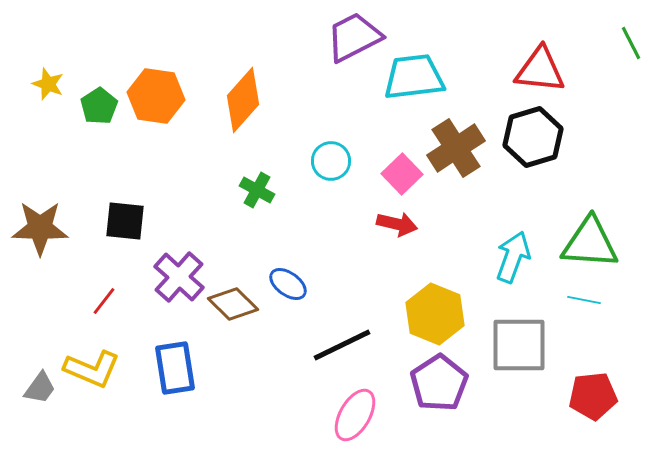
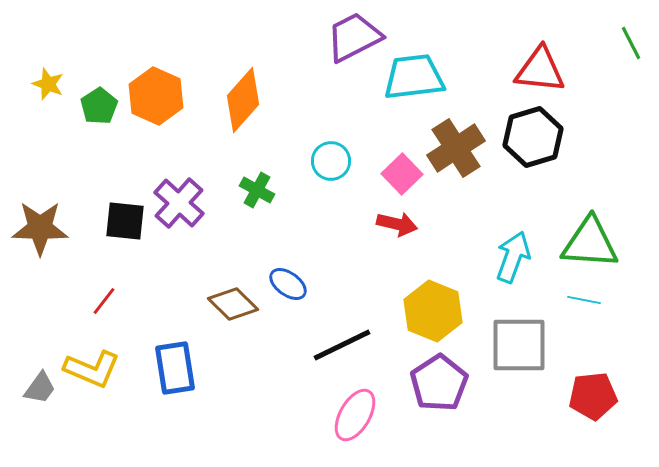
orange hexagon: rotated 16 degrees clockwise
purple cross: moved 74 px up
yellow hexagon: moved 2 px left, 3 px up
